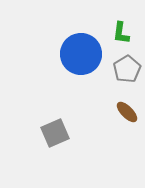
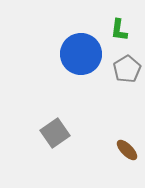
green L-shape: moved 2 px left, 3 px up
brown ellipse: moved 38 px down
gray square: rotated 12 degrees counterclockwise
